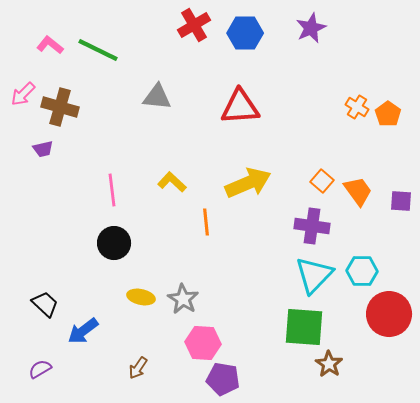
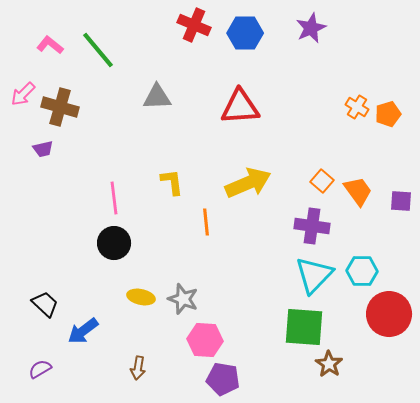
red cross: rotated 36 degrees counterclockwise
green line: rotated 24 degrees clockwise
gray triangle: rotated 8 degrees counterclockwise
orange pentagon: rotated 20 degrees clockwise
yellow L-shape: rotated 40 degrees clockwise
pink line: moved 2 px right, 8 px down
gray star: rotated 12 degrees counterclockwise
pink hexagon: moved 2 px right, 3 px up
brown arrow: rotated 25 degrees counterclockwise
